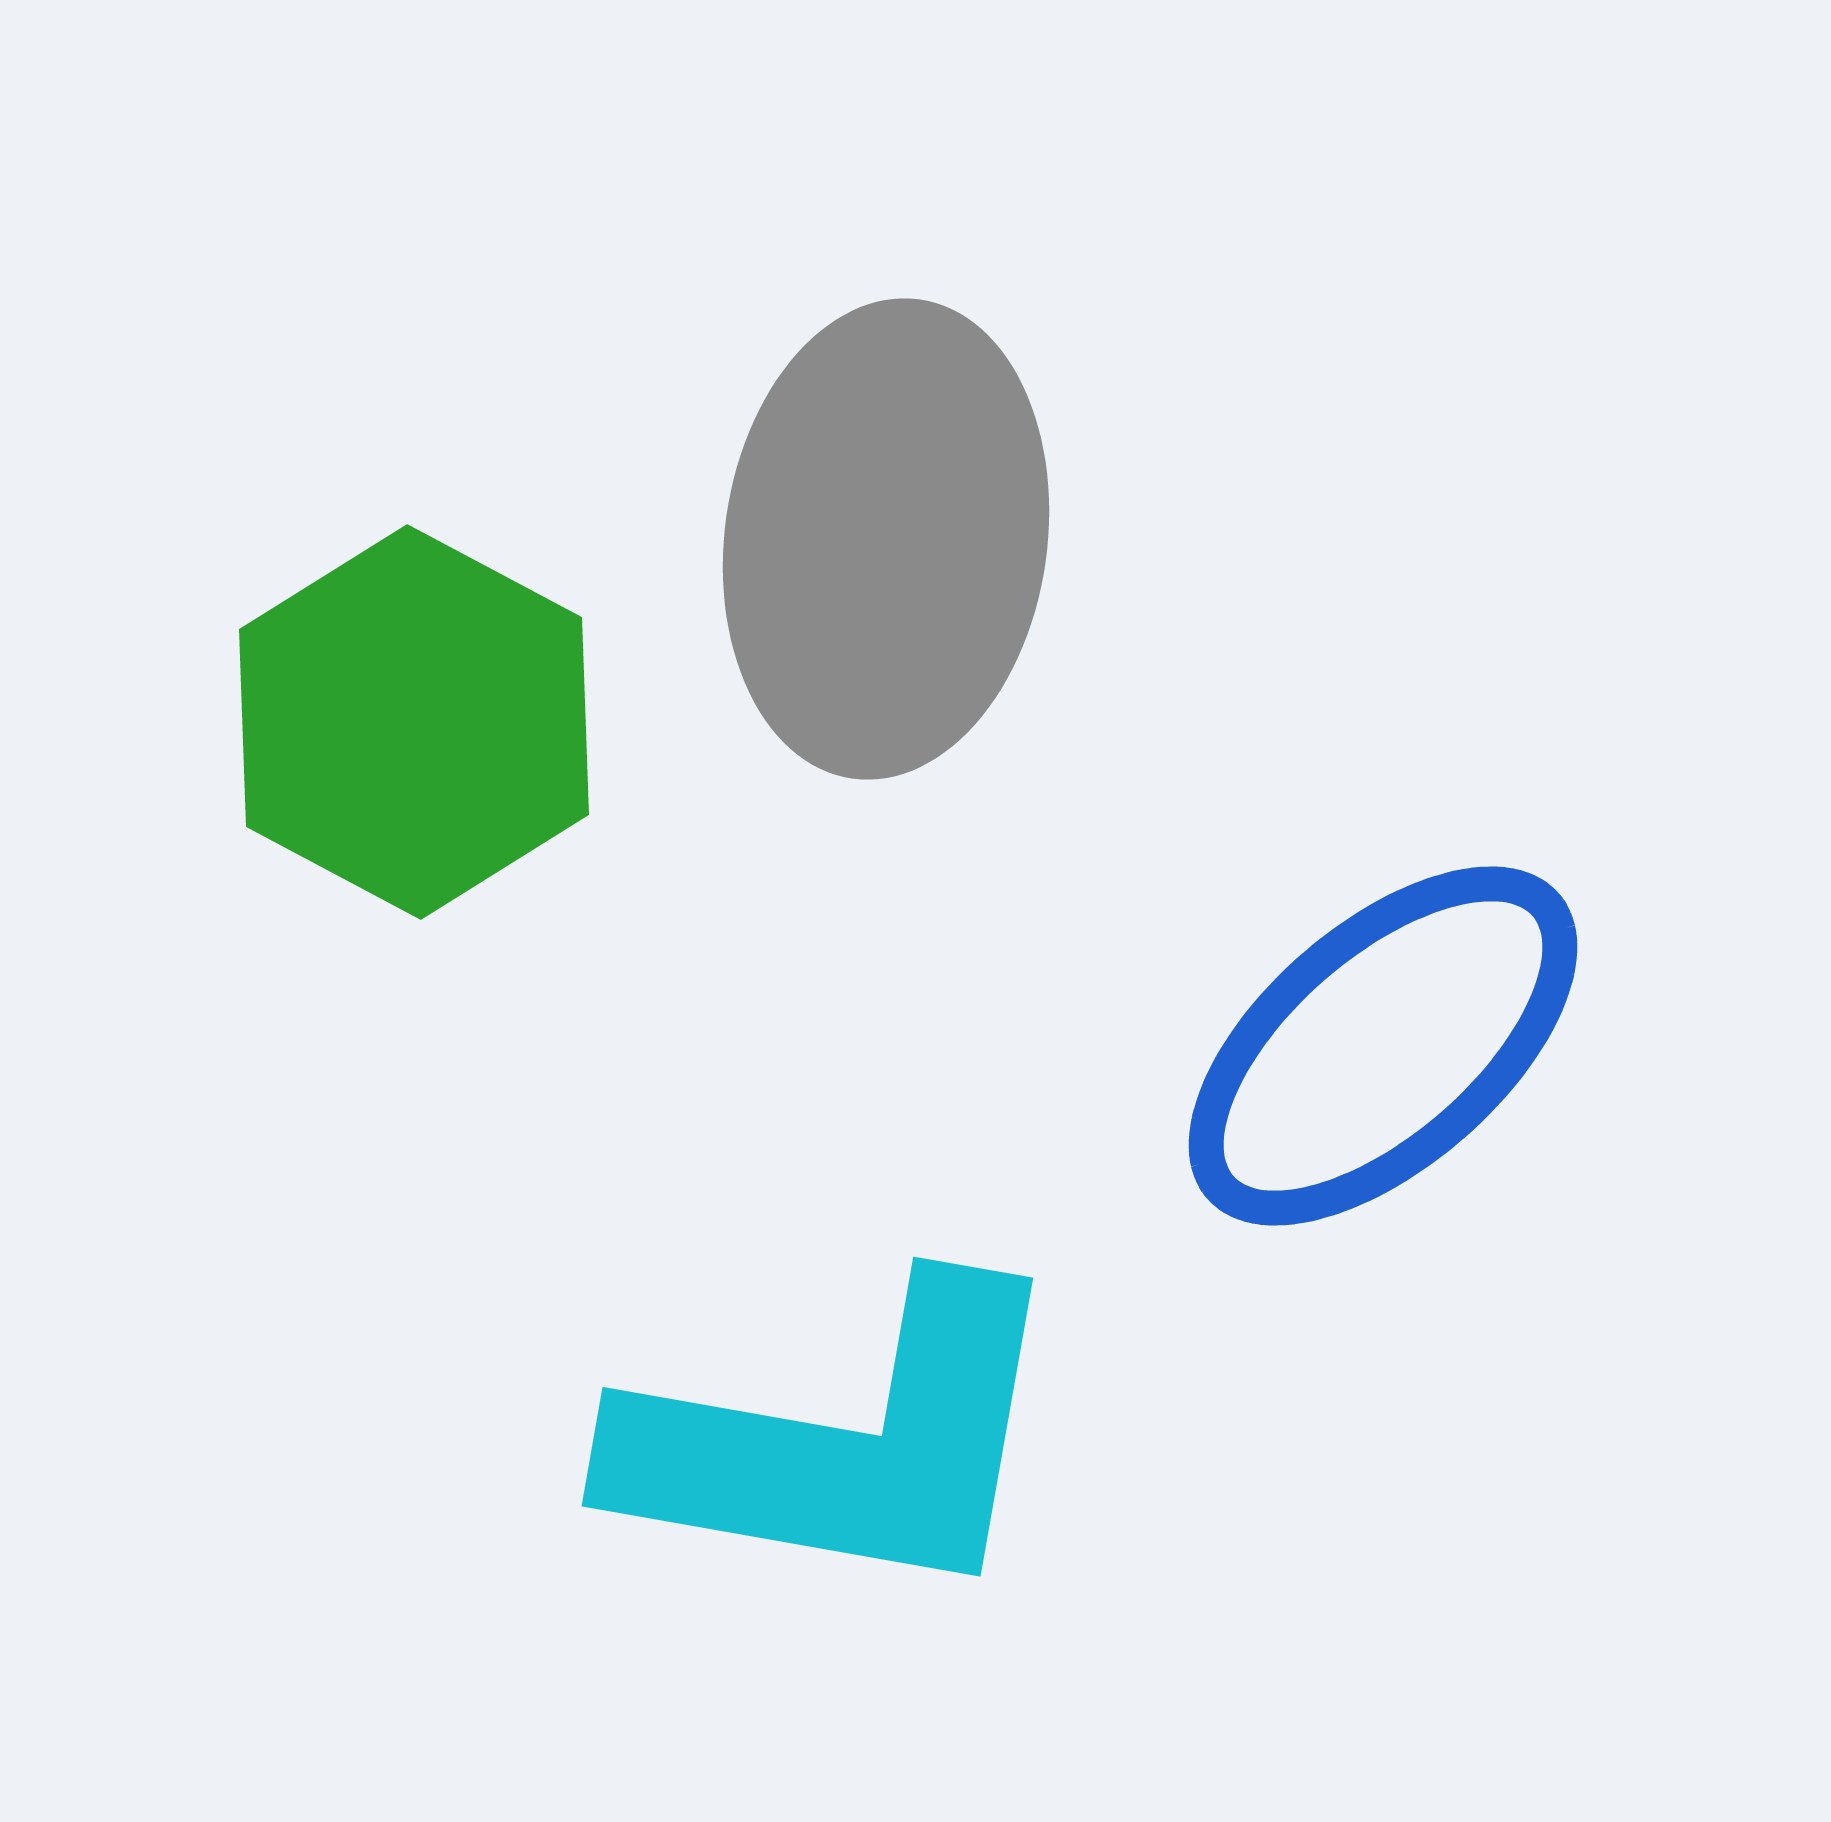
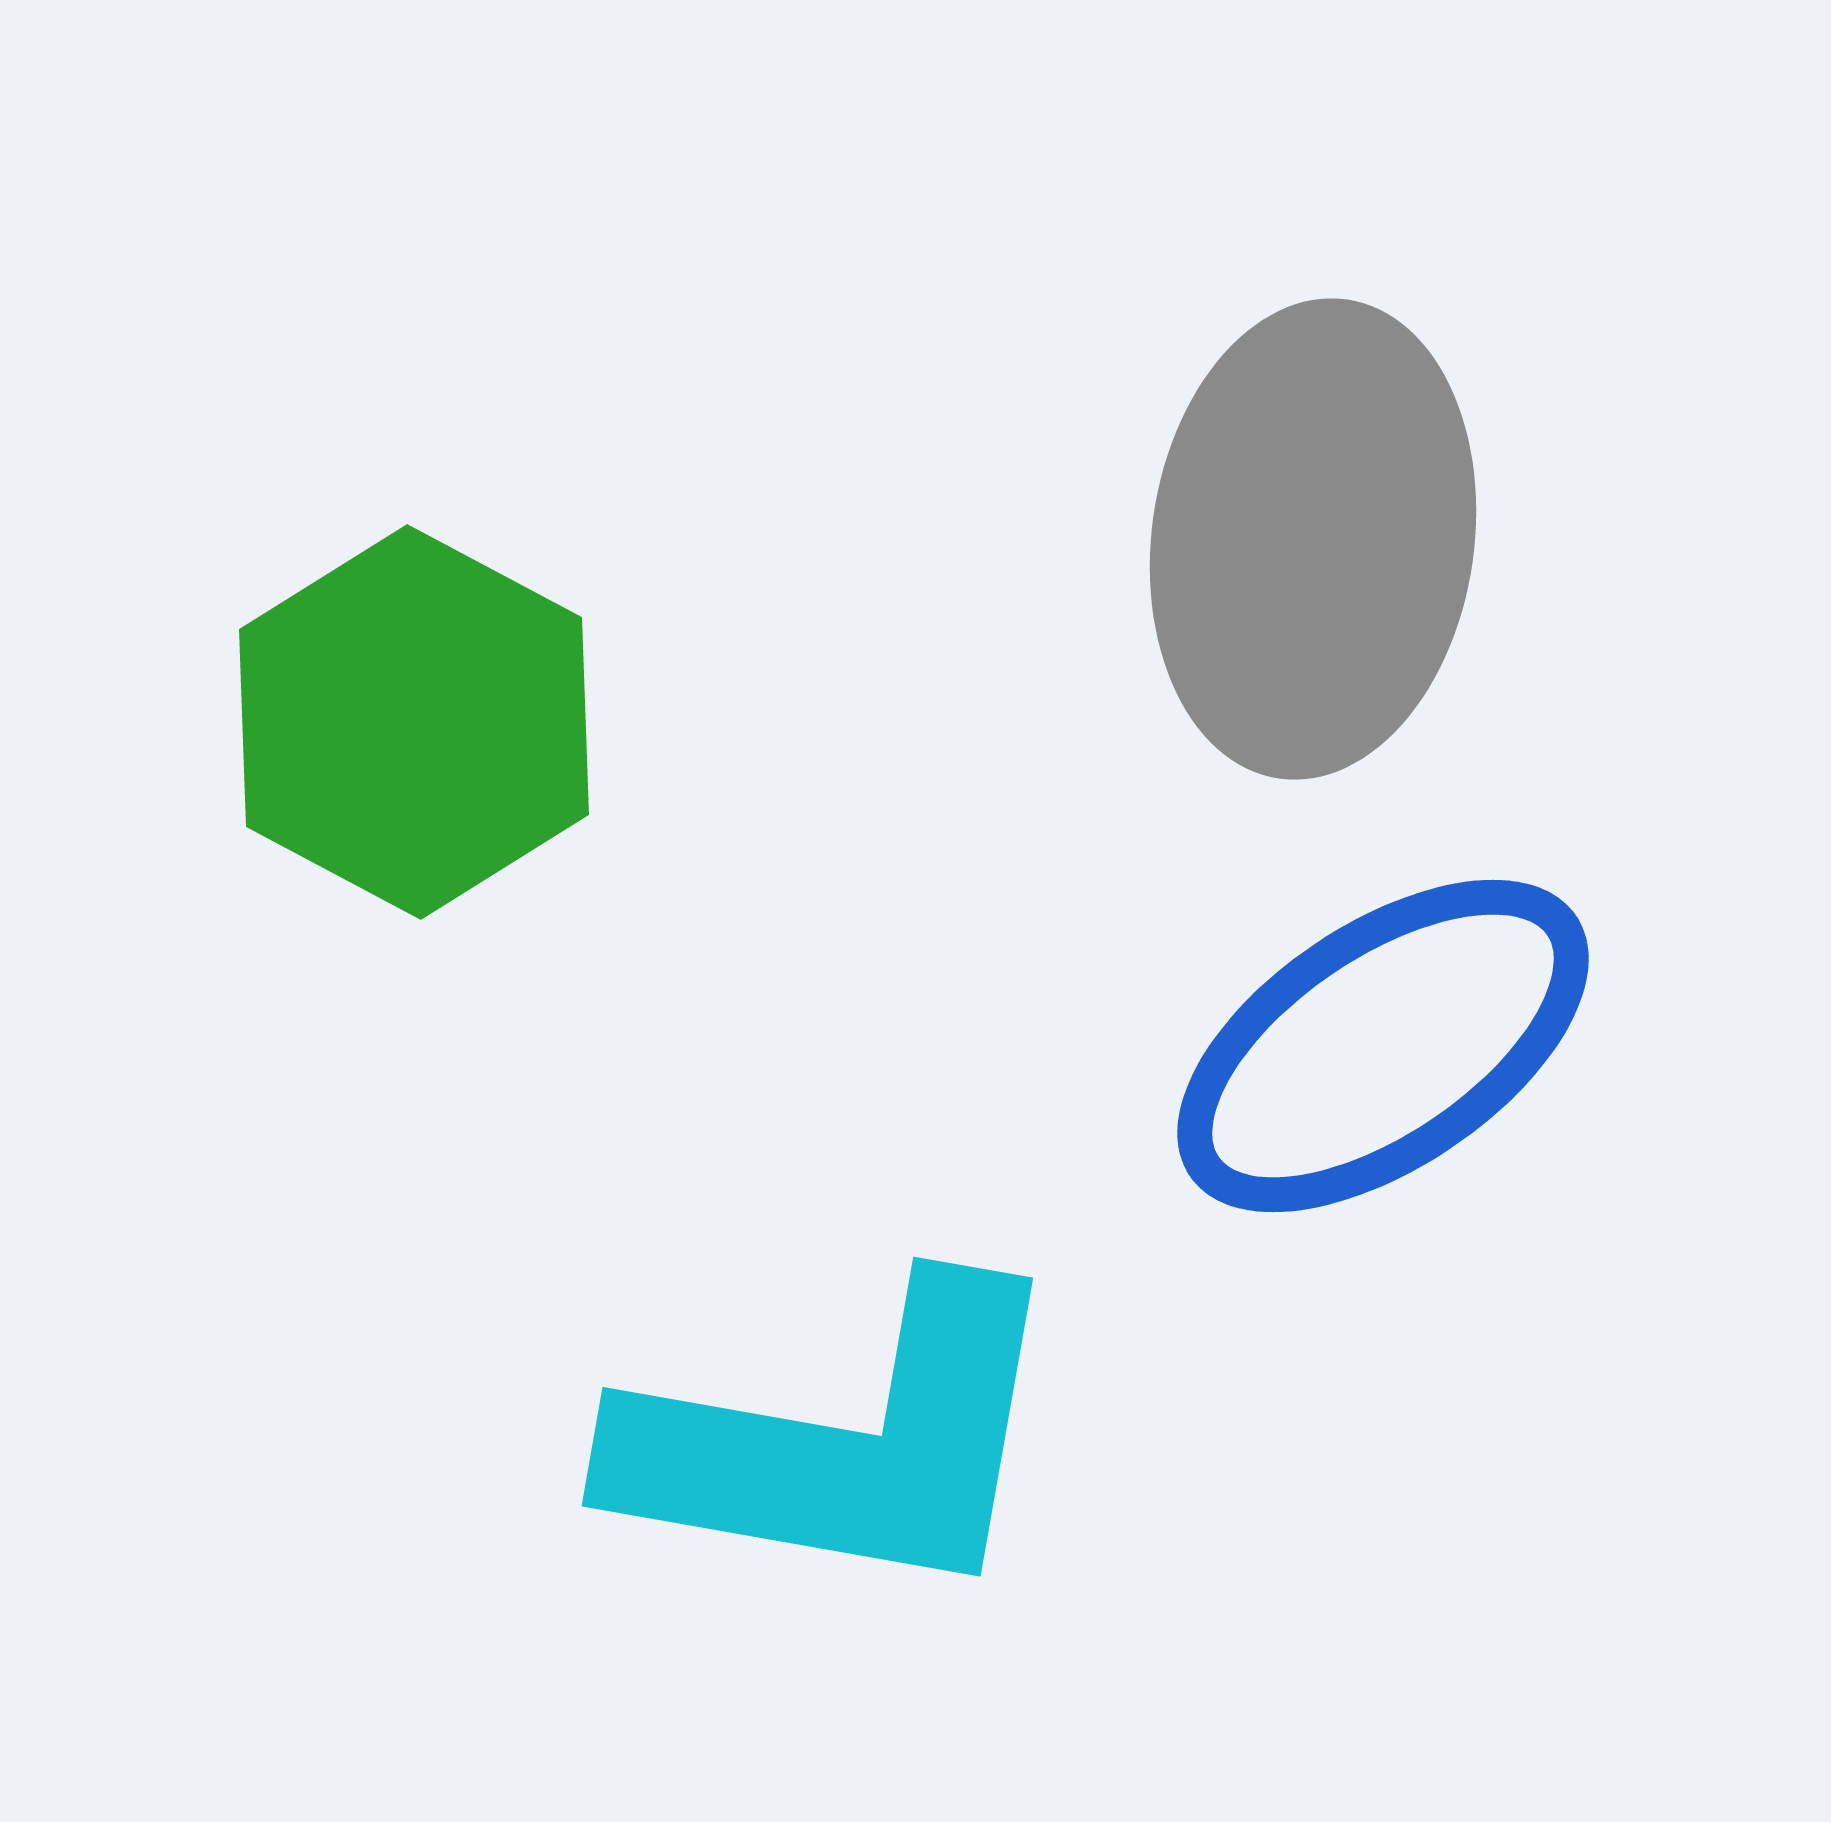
gray ellipse: moved 427 px right
blue ellipse: rotated 7 degrees clockwise
